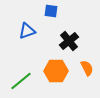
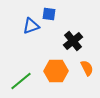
blue square: moved 2 px left, 3 px down
blue triangle: moved 4 px right, 5 px up
black cross: moved 4 px right
